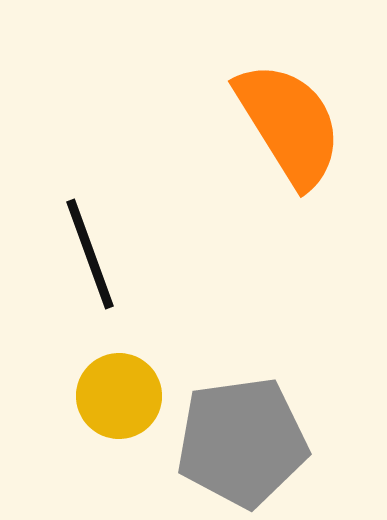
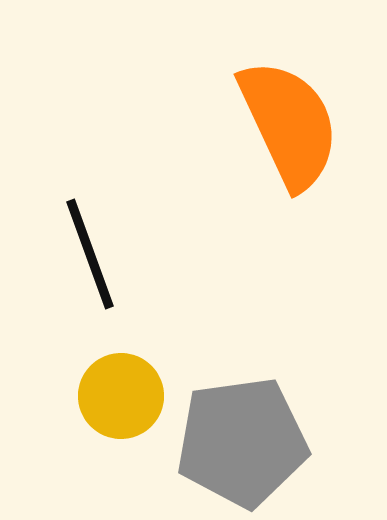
orange semicircle: rotated 7 degrees clockwise
yellow circle: moved 2 px right
